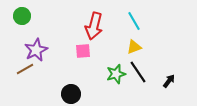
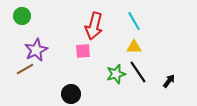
yellow triangle: rotated 21 degrees clockwise
